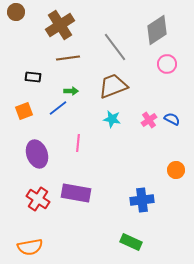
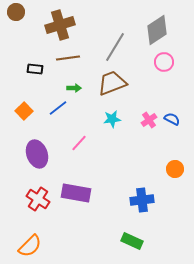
brown cross: rotated 16 degrees clockwise
gray line: rotated 68 degrees clockwise
pink circle: moved 3 px left, 2 px up
black rectangle: moved 2 px right, 8 px up
brown trapezoid: moved 1 px left, 3 px up
green arrow: moved 3 px right, 3 px up
orange square: rotated 24 degrees counterclockwise
cyan star: rotated 18 degrees counterclockwise
pink line: moved 1 px right; rotated 36 degrees clockwise
orange circle: moved 1 px left, 1 px up
green rectangle: moved 1 px right, 1 px up
orange semicircle: moved 1 px up; rotated 35 degrees counterclockwise
